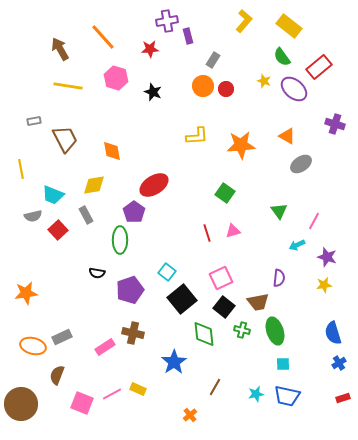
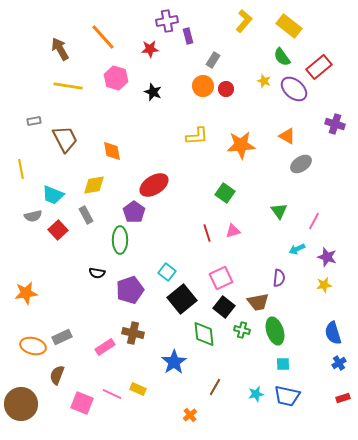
cyan arrow at (297, 245): moved 4 px down
pink line at (112, 394): rotated 54 degrees clockwise
